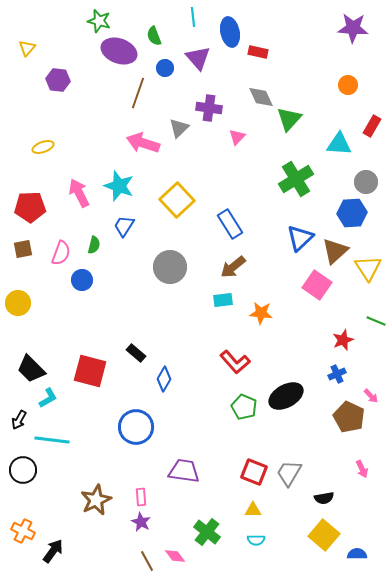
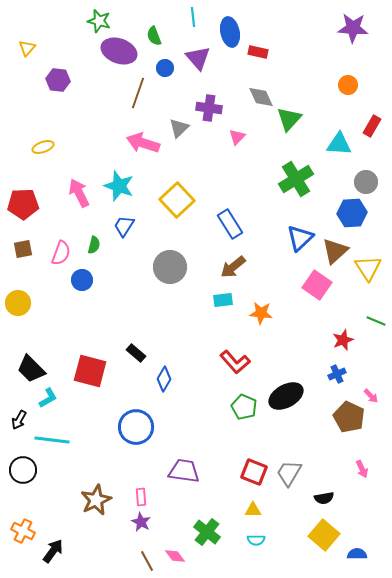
red pentagon at (30, 207): moved 7 px left, 3 px up
